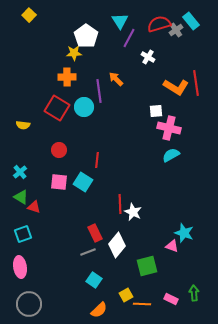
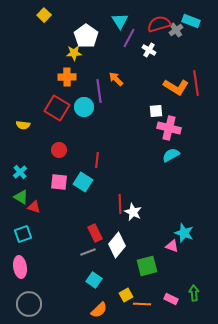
yellow square at (29, 15): moved 15 px right
cyan rectangle at (191, 21): rotated 30 degrees counterclockwise
white cross at (148, 57): moved 1 px right, 7 px up
